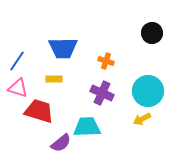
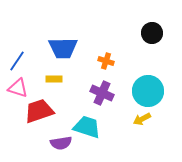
red trapezoid: rotated 36 degrees counterclockwise
cyan trapezoid: rotated 20 degrees clockwise
purple semicircle: rotated 30 degrees clockwise
